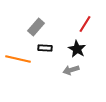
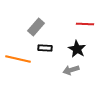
red line: rotated 60 degrees clockwise
